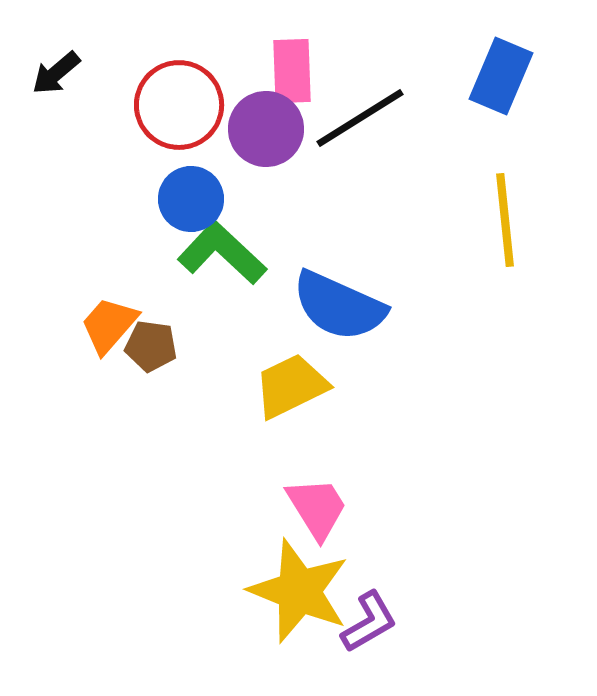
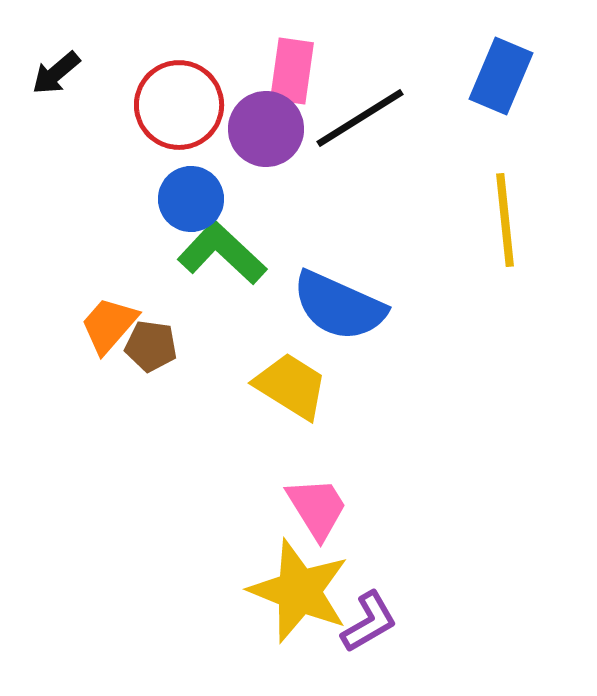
pink rectangle: rotated 10 degrees clockwise
yellow trapezoid: rotated 58 degrees clockwise
